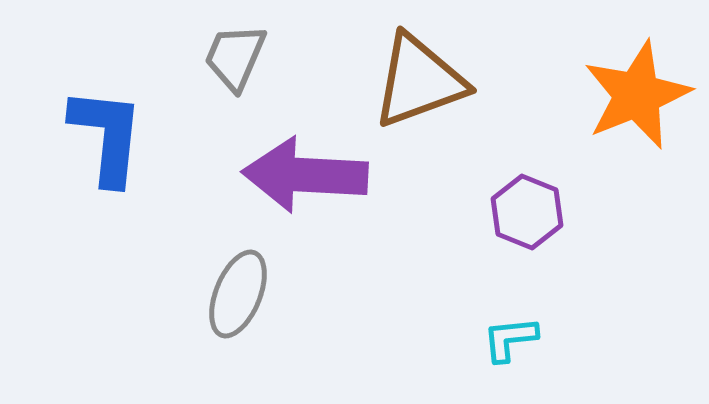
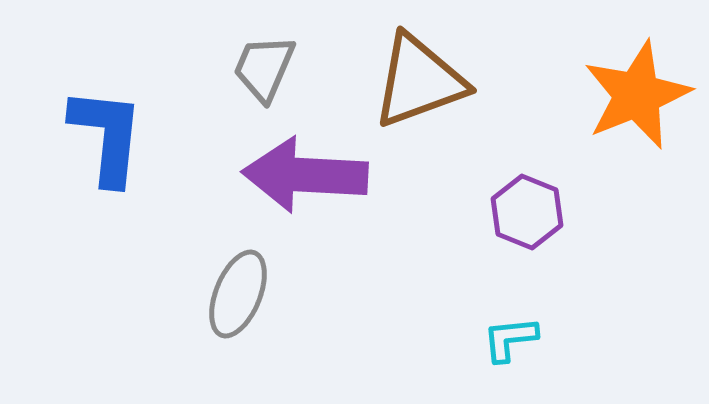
gray trapezoid: moved 29 px right, 11 px down
